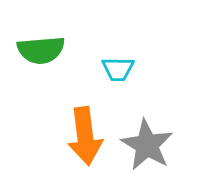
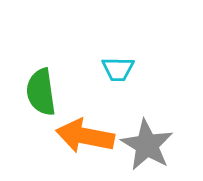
green semicircle: moved 42 px down; rotated 87 degrees clockwise
orange arrow: rotated 108 degrees clockwise
